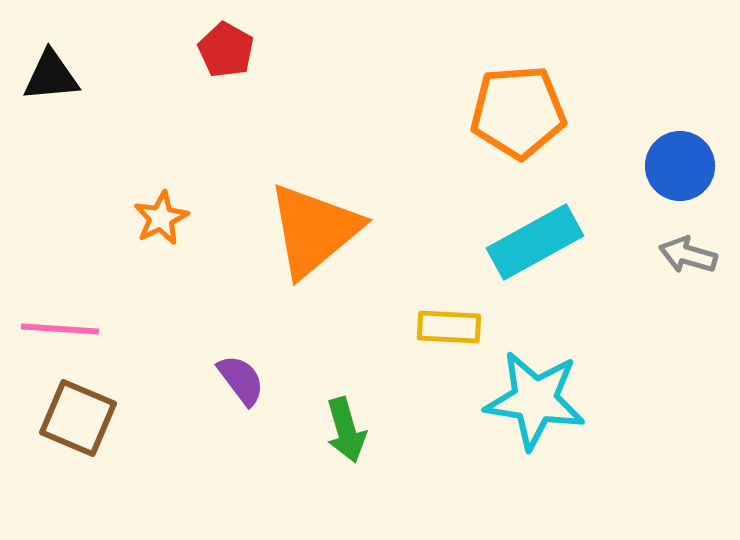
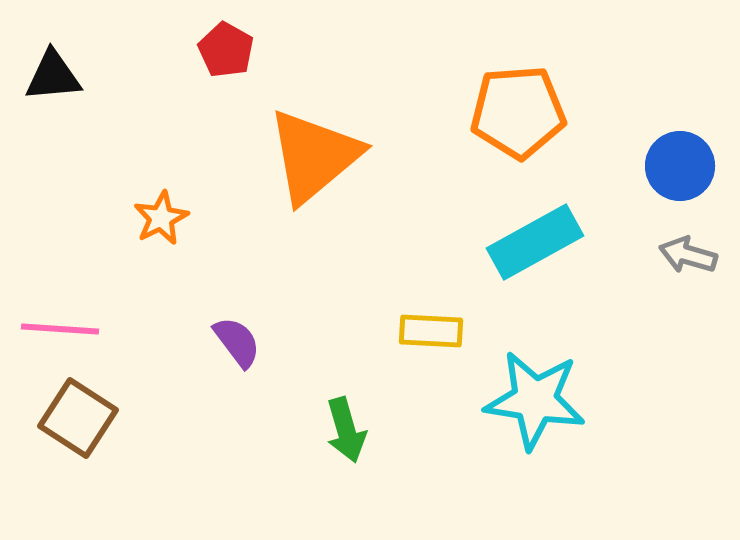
black triangle: moved 2 px right
orange triangle: moved 74 px up
yellow rectangle: moved 18 px left, 4 px down
purple semicircle: moved 4 px left, 38 px up
brown square: rotated 10 degrees clockwise
